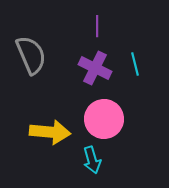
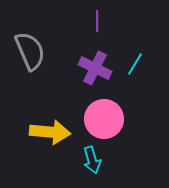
purple line: moved 5 px up
gray semicircle: moved 1 px left, 4 px up
cyan line: rotated 45 degrees clockwise
